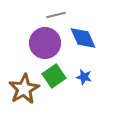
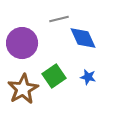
gray line: moved 3 px right, 4 px down
purple circle: moved 23 px left
blue star: moved 4 px right
brown star: moved 1 px left
